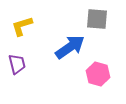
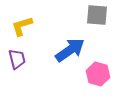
gray square: moved 4 px up
blue arrow: moved 3 px down
purple trapezoid: moved 5 px up
